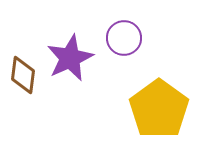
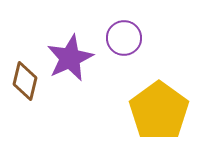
brown diamond: moved 2 px right, 6 px down; rotated 6 degrees clockwise
yellow pentagon: moved 2 px down
